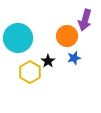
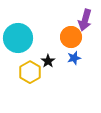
orange circle: moved 4 px right, 1 px down
